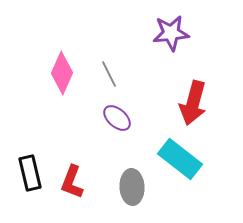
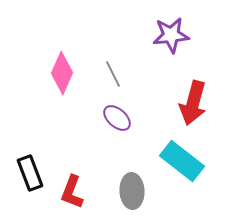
purple star: moved 2 px down
gray line: moved 4 px right
cyan rectangle: moved 2 px right, 2 px down
black rectangle: rotated 8 degrees counterclockwise
red L-shape: moved 10 px down
gray ellipse: moved 4 px down
